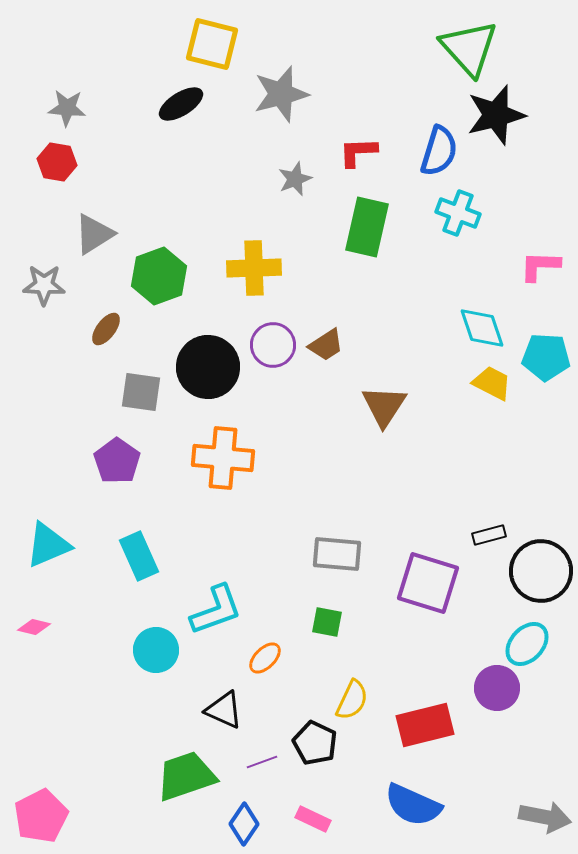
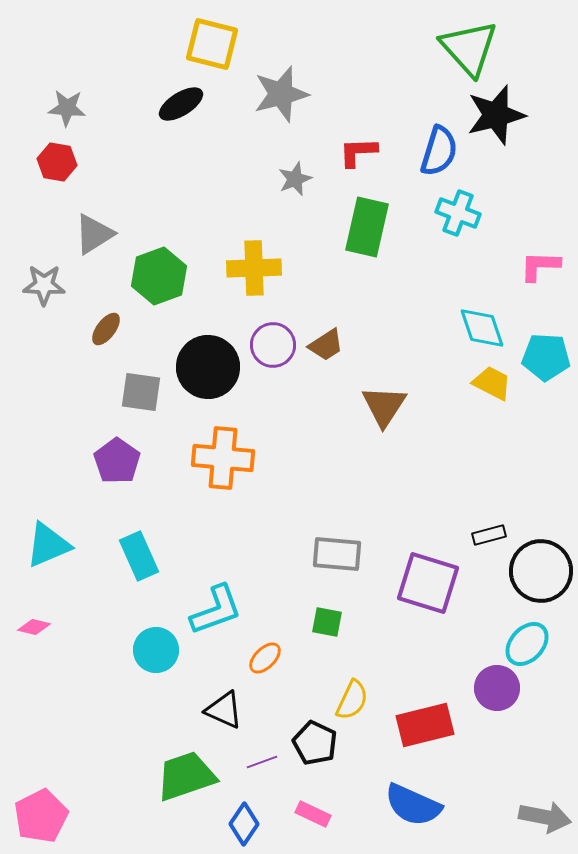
pink rectangle at (313, 819): moved 5 px up
